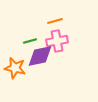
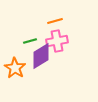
purple diamond: moved 1 px right; rotated 20 degrees counterclockwise
orange star: rotated 20 degrees clockwise
